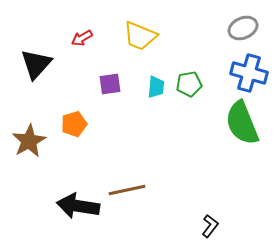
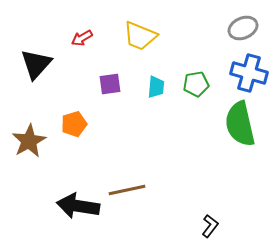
green pentagon: moved 7 px right
green semicircle: moved 2 px left, 1 px down; rotated 9 degrees clockwise
